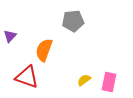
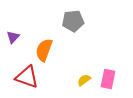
purple triangle: moved 3 px right, 1 px down
pink rectangle: moved 1 px left, 3 px up
